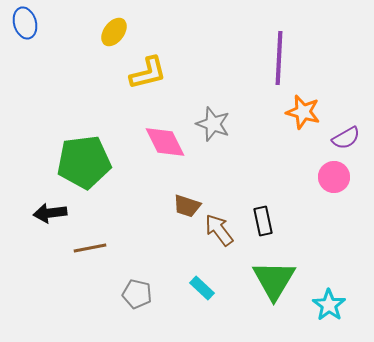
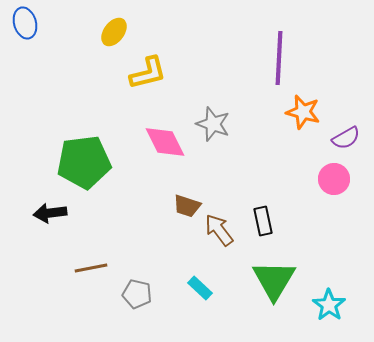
pink circle: moved 2 px down
brown line: moved 1 px right, 20 px down
cyan rectangle: moved 2 px left
